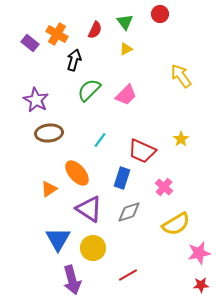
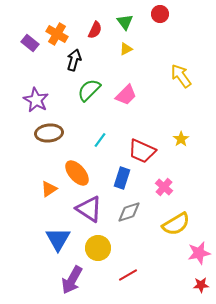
yellow circle: moved 5 px right
purple arrow: rotated 44 degrees clockwise
